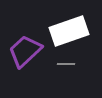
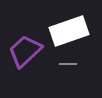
gray line: moved 2 px right
